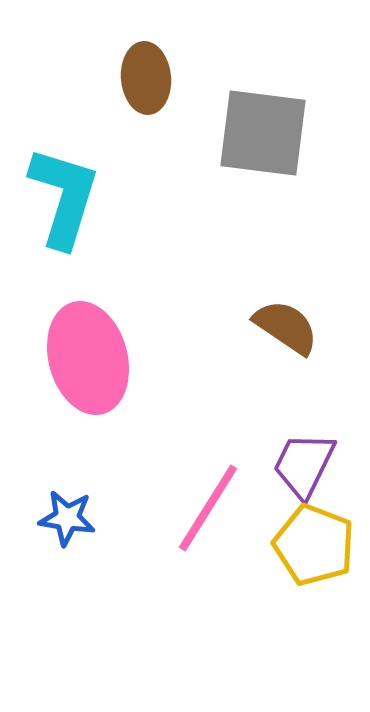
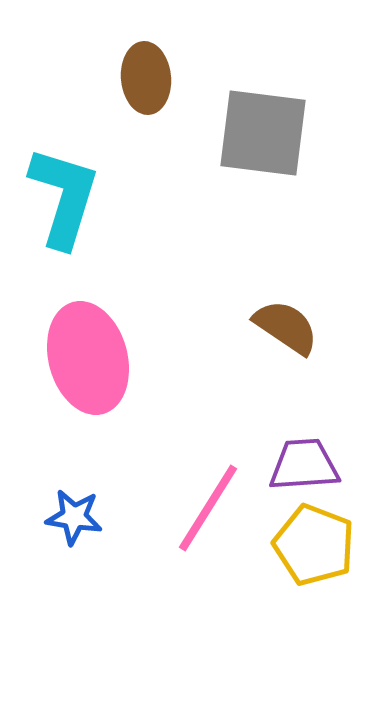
purple trapezoid: rotated 60 degrees clockwise
blue star: moved 7 px right, 1 px up
